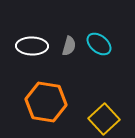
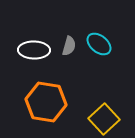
white ellipse: moved 2 px right, 4 px down
